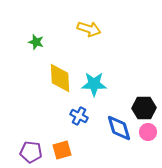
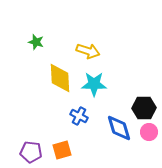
yellow arrow: moved 1 px left, 22 px down
pink circle: moved 1 px right
